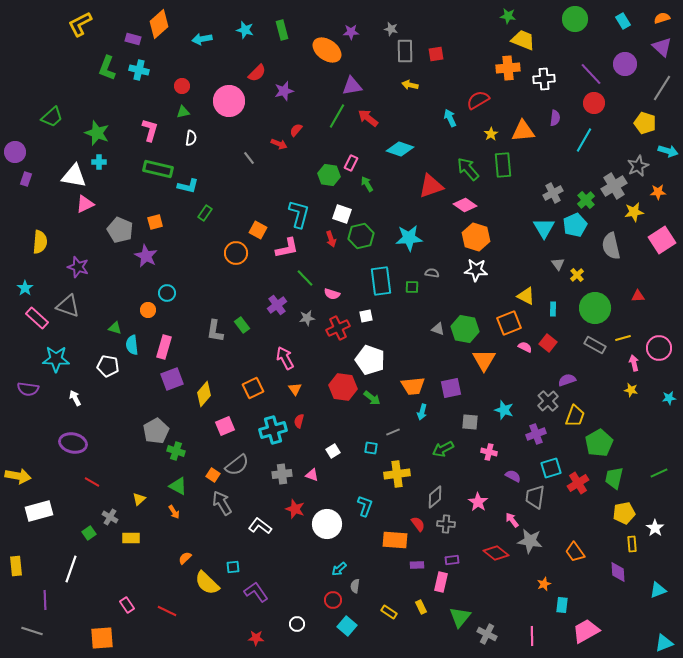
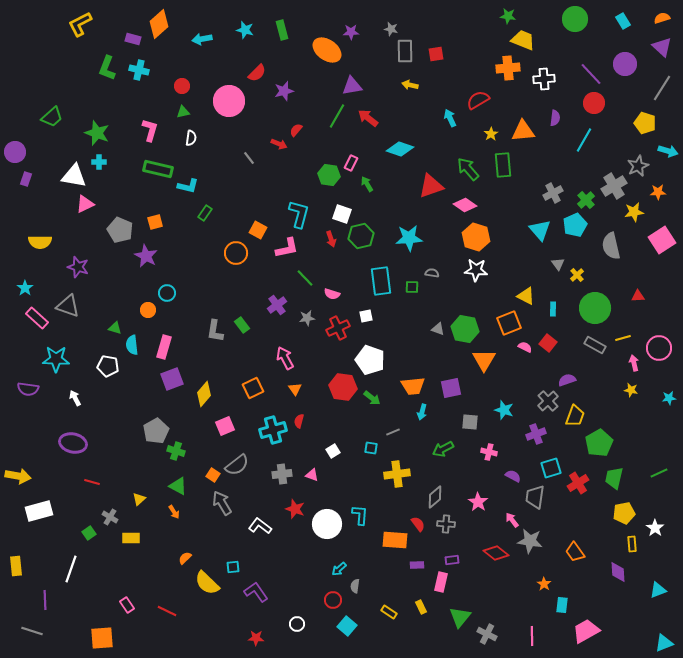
cyan triangle at (544, 228): moved 4 px left, 2 px down; rotated 10 degrees counterclockwise
yellow semicircle at (40, 242): rotated 85 degrees clockwise
red line at (92, 482): rotated 14 degrees counterclockwise
cyan L-shape at (365, 506): moved 5 px left, 9 px down; rotated 15 degrees counterclockwise
orange star at (544, 584): rotated 16 degrees counterclockwise
